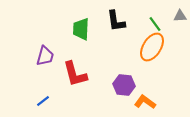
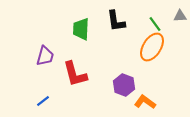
purple hexagon: rotated 15 degrees clockwise
